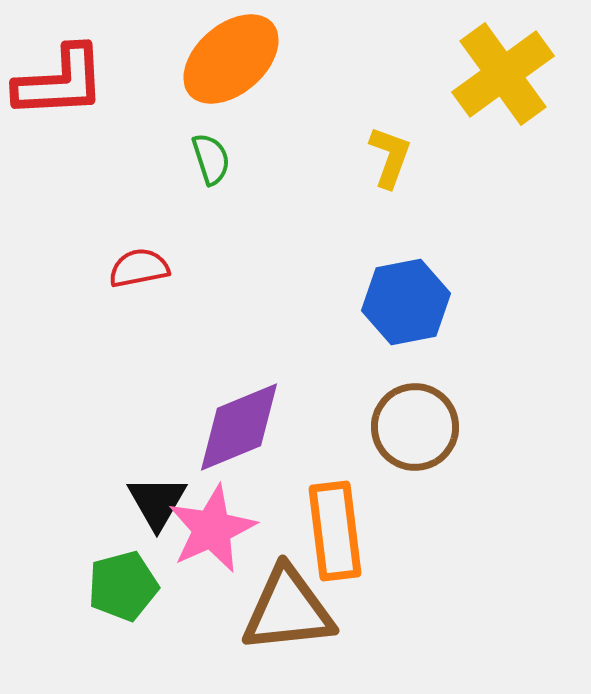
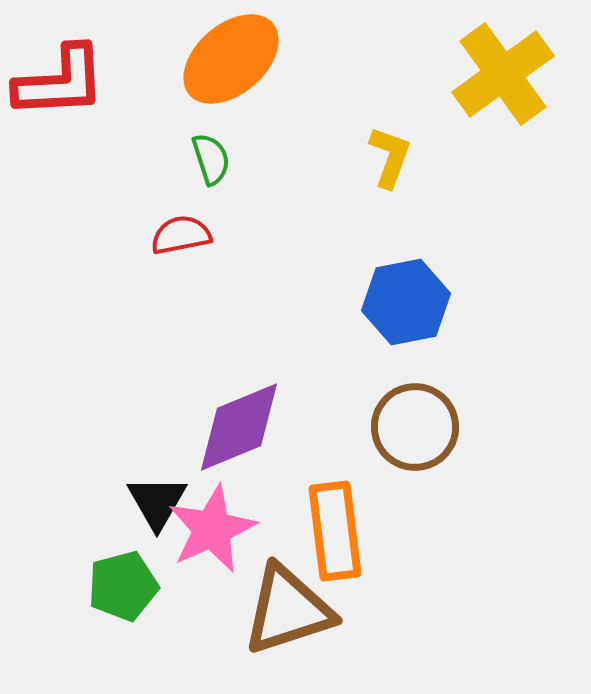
red semicircle: moved 42 px right, 33 px up
brown triangle: rotated 12 degrees counterclockwise
